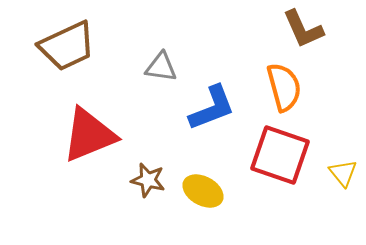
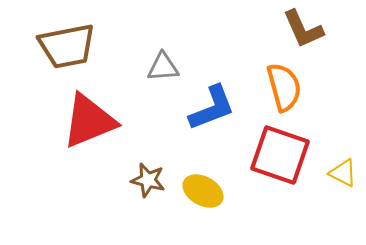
brown trapezoid: rotated 14 degrees clockwise
gray triangle: moved 2 px right; rotated 12 degrees counterclockwise
red triangle: moved 14 px up
yellow triangle: rotated 24 degrees counterclockwise
